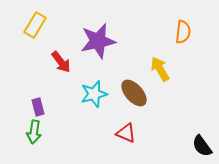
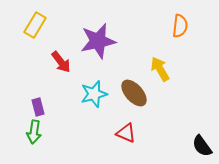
orange semicircle: moved 3 px left, 6 px up
